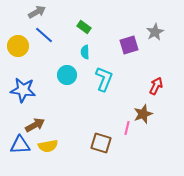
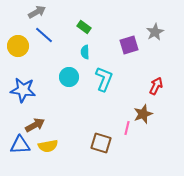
cyan circle: moved 2 px right, 2 px down
